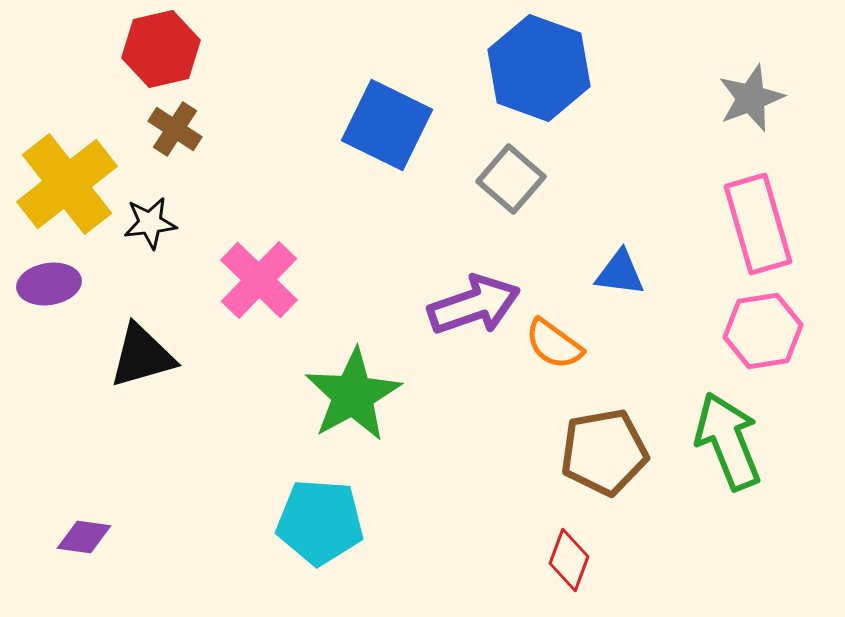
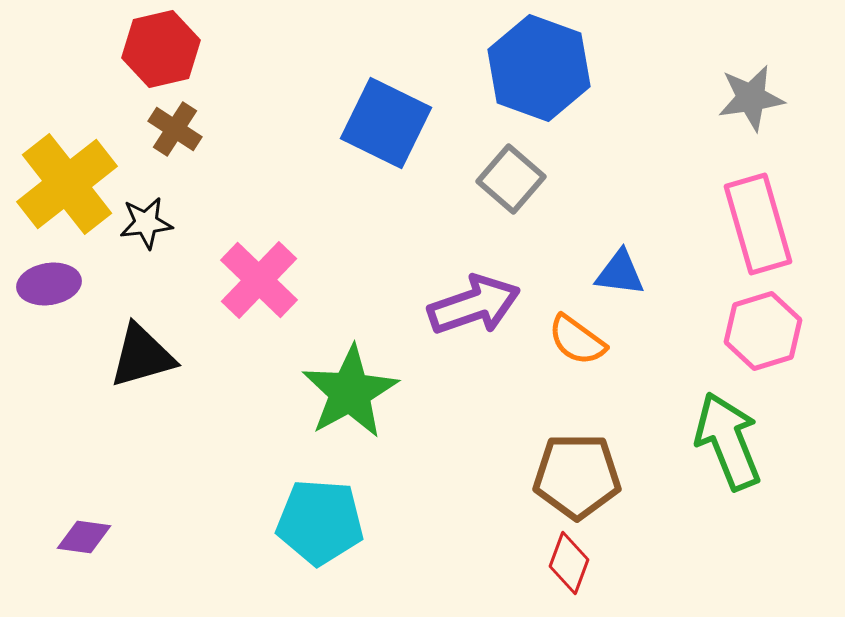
gray star: rotated 12 degrees clockwise
blue square: moved 1 px left, 2 px up
black star: moved 4 px left
pink hexagon: rotated 8 degrees counterclockwise
orange semicircle: moved 23 px right, 4 px up
green star: moved 3 px left, 3 px up
brown pentagon: moved 27 px left, 24 px down; rotated 10 degrees clockwise
red diamond: moved 3 px down
